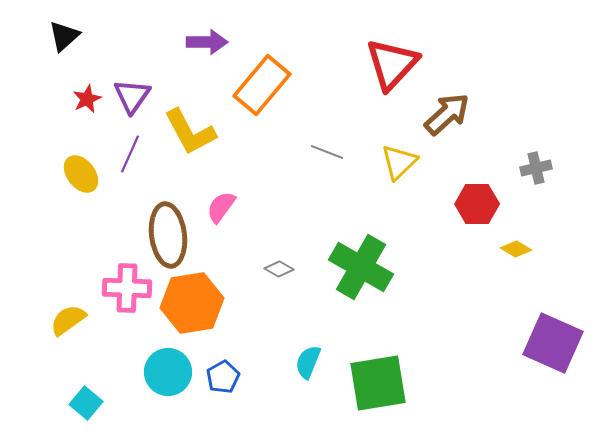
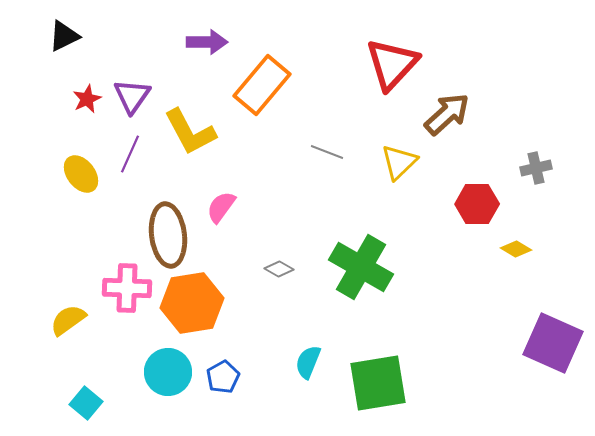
black triangle: rotated 16 degrees clockwise
